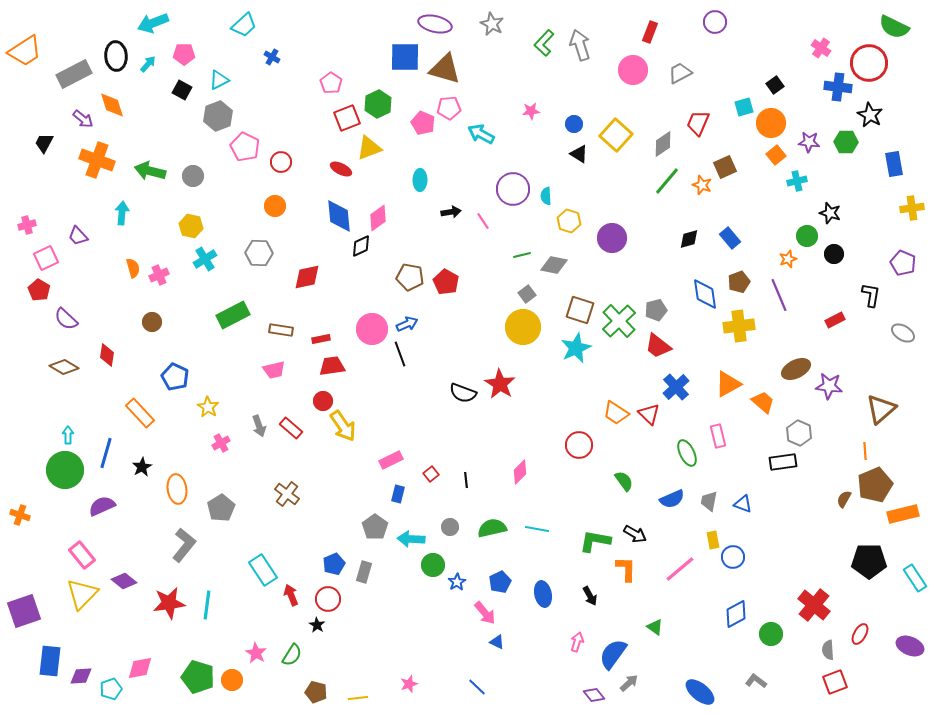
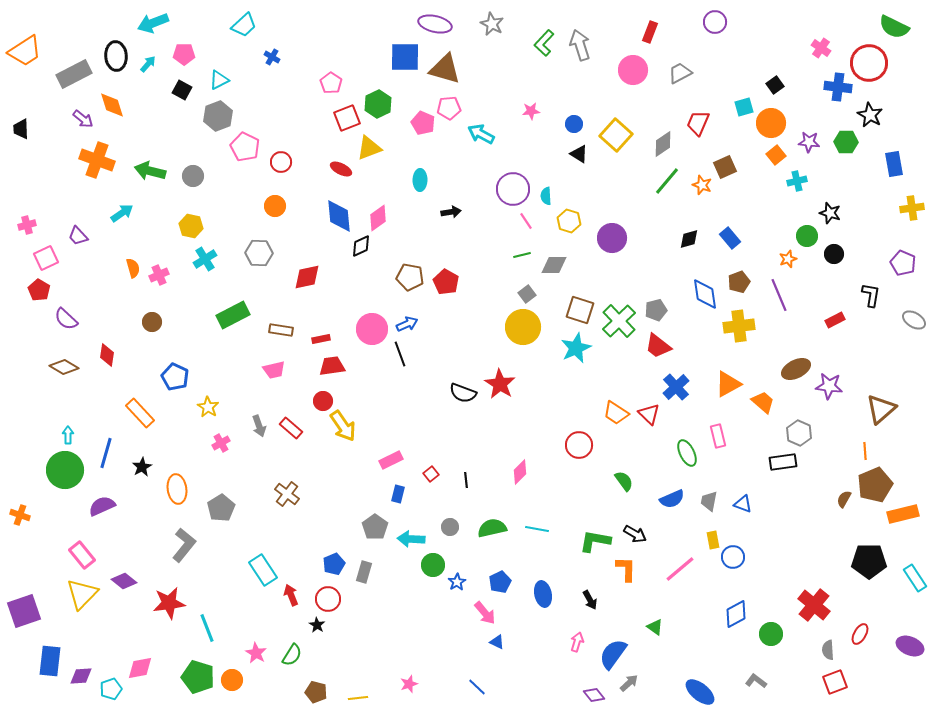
black trapezoid at (44, 143): moved 23 px left, 14 px up; rotated 30 degrees counterclockwise
cyan arrow at (122, 213): rotated 50 degrees clockwise
pink line at (483, 221): moved 43 px right
gray diamond at (554, 265): rotated 12 degrees counterclockwise
gray ellipse at (903, 333): moved 11 px right, 13 px up
black arrow at (590, 596): moved 4 px down
cyan line at (207, 605): moved 23 px down; rotated 28 degrees counterclockwise
